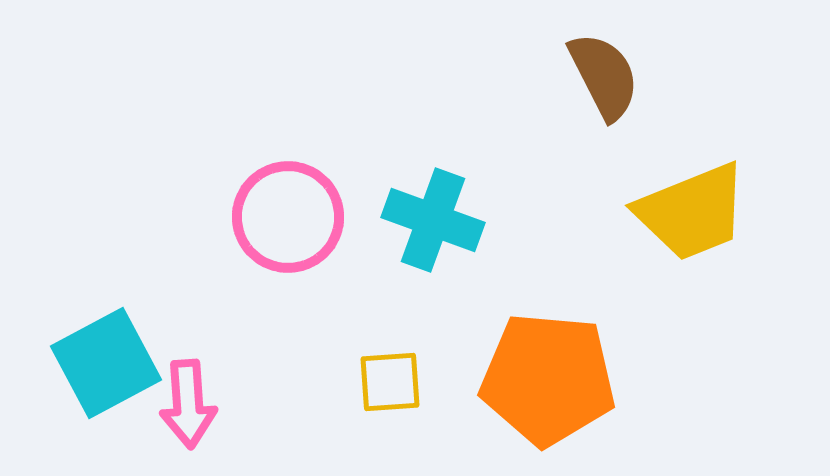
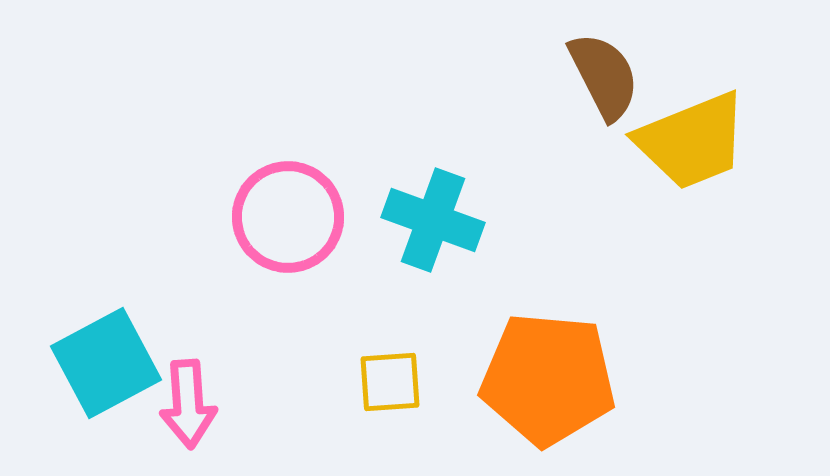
yellow trapezoid: moved 71 px up
